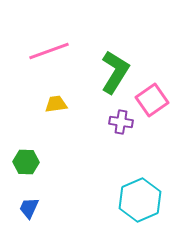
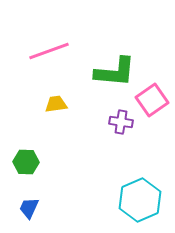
green L-shape: rotated 63 degrees clockwise
